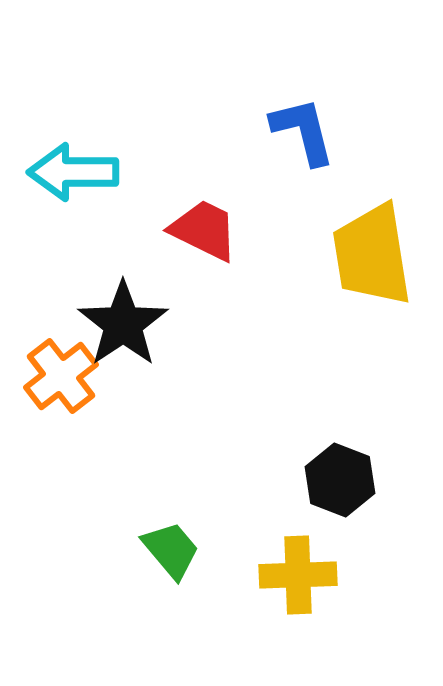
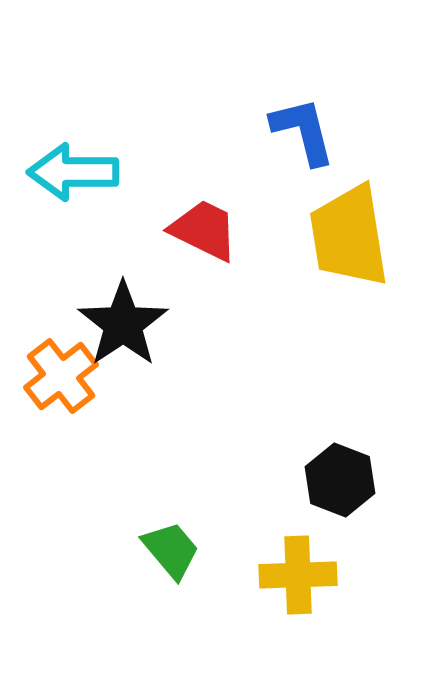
yellow trapezoid: moved 23 px left, 19 px up
